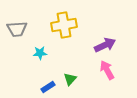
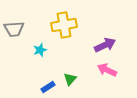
gray trapezoid: moved 3 px left
cyan star: moved 3 px up; rotated 16 degrees counterclockwise
pink arrow: rotated 36 degrees counterclockwise
